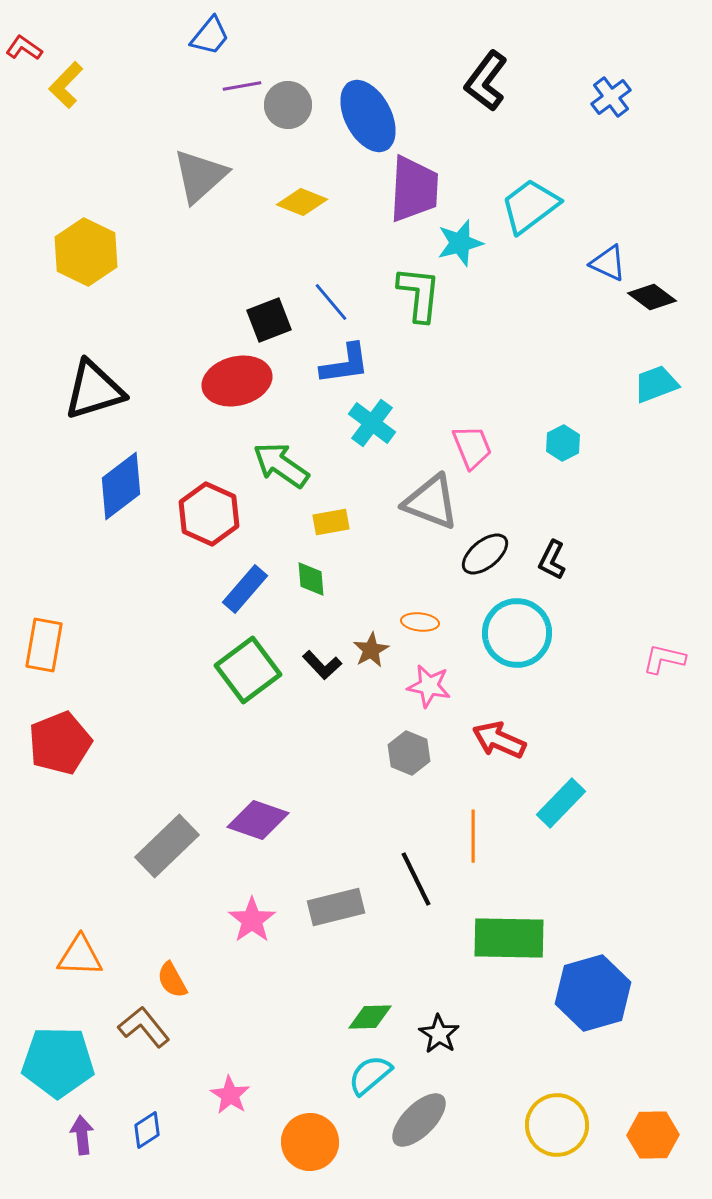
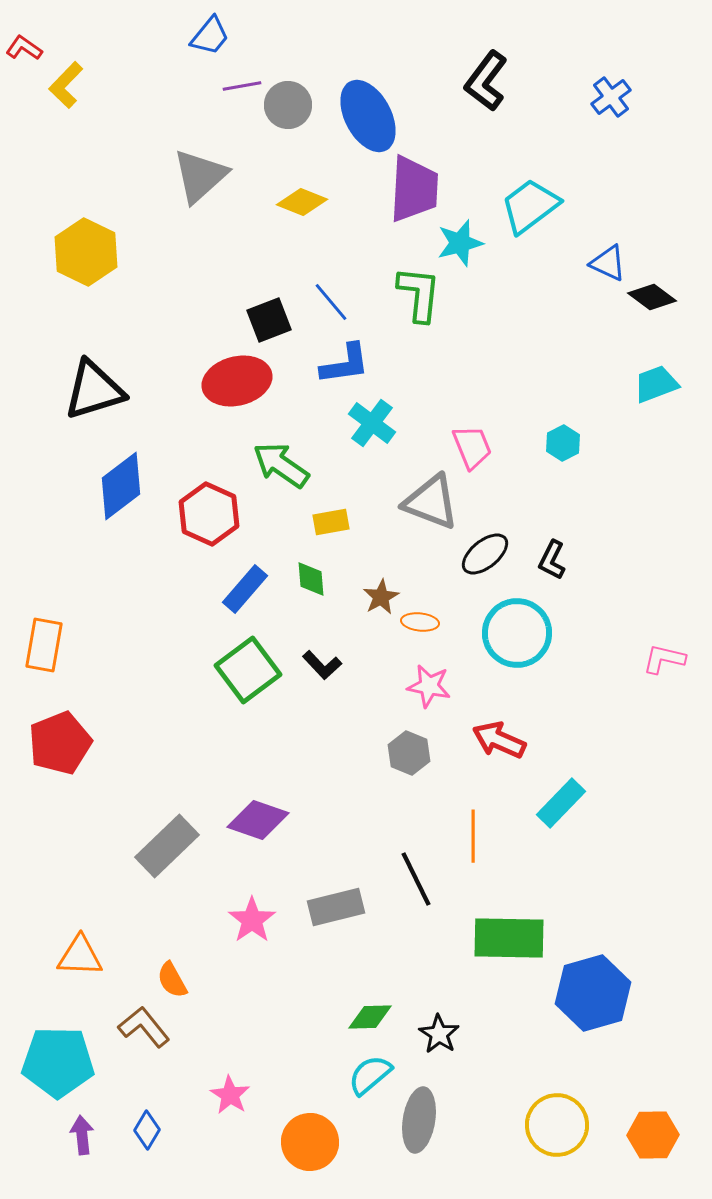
brown star at (371, 650): moved 10 px right, 53 px up
gray ellipse at (419, 1120): rotated 36 degrees counterclockwise
blue diamond at (147, 1130): rotated 27 degrees counterclockwise
